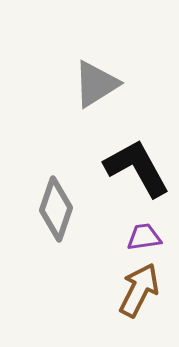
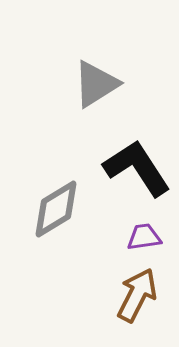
black L-shape: rotated 4 degrees counterclockwise
gray diamond: rotated 40 degrees clockwise
brown arrow: moved 2 px left, 5 px down
